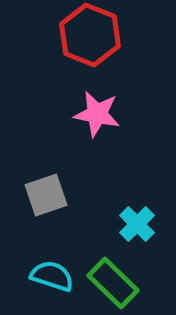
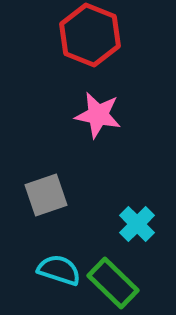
pink star: moved 1 px right, 1 px down
cyan semicircle: moved 7 px right, 6 px up
